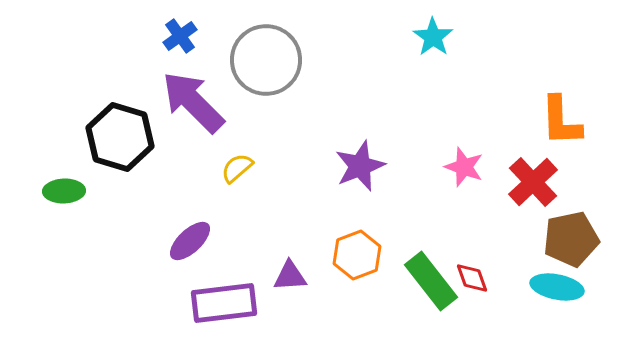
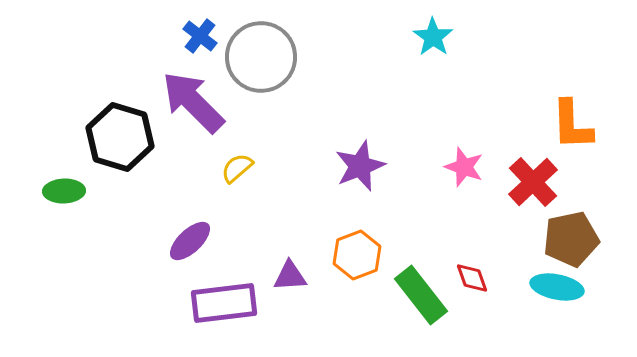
blue cross: moved 20 px right; rotated 16 degrees counterclockwise
gray circle: moved 5 px left, 3 px up
orange L-shape: moved 11 px right, 4 px down
green rectangle: moved 10 px left, 14 px down
